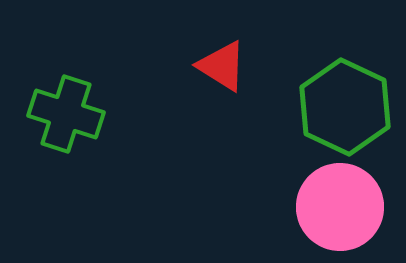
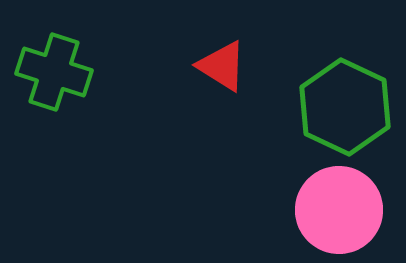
green cross: moved 12 px left, 42 px up
pink circle: moved 1 px left, 3 px down
